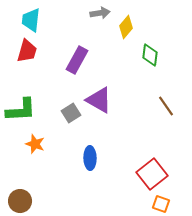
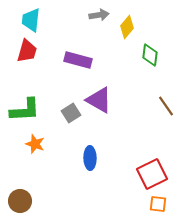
gray arrow: moved 1 px left, 2 px down
yellow diamond: moved 1 px right
purple rectangle: moved 1 px right; rotated 76 degrees clockwise
green L-shape: moved 4 px right
red square: rotated 12 degrees clockwise
orange square: moved 3 px left; rotated 12 degrees counterclockwise
